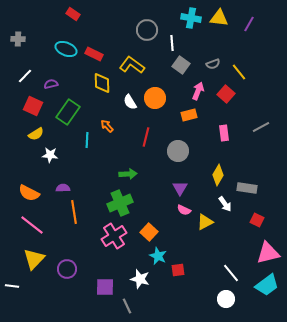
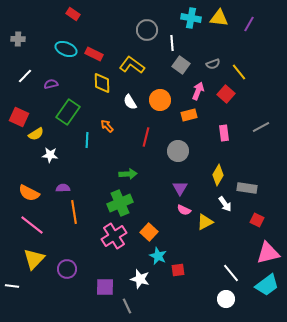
orange circle at (155, 98): moved 5 px right, 2 px down
red square at (33, 106): moved 14 px left, 11 px down
